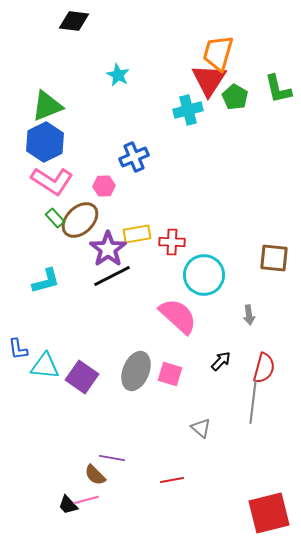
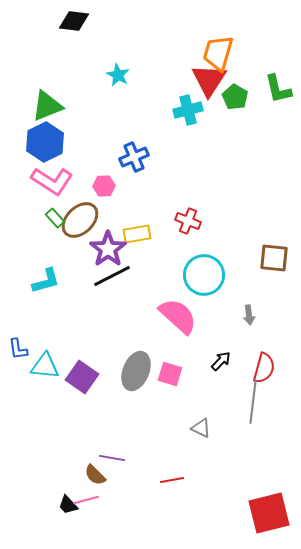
red cross: moved 16 px right, 21 px up; rotated 20 degrees clockwise
gray triangle: rotated 15 degrees counterclockwise
